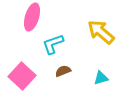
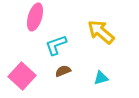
pink ellipse: moved 3 px right
cyan L-shape: moved 3 px right, 1 px down
